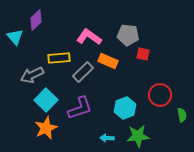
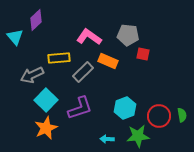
red circle: moved 1 px left, 21 px down
cyan arrow: moved 1 px down
